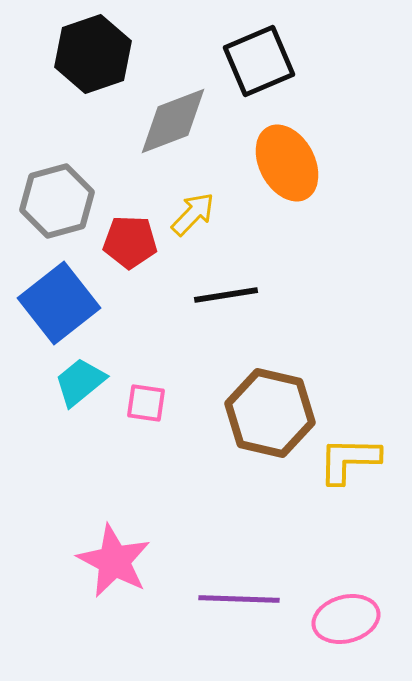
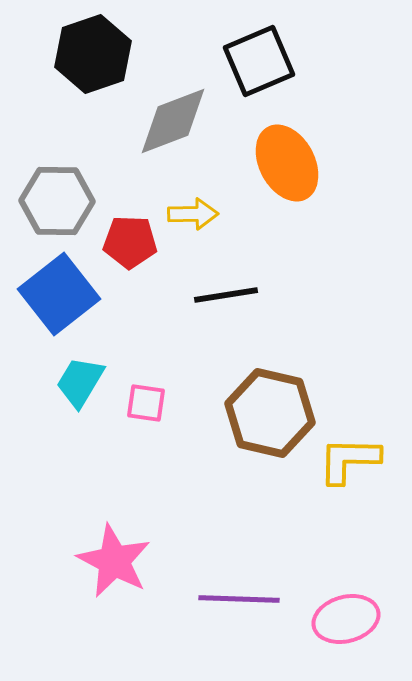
gray hexagon: rotated 16 degrees clockwise
yellow arrow: rotated 45 degrees clockwise
blue square: moved 9 px up
cyan trapezoid: rotated 20 degrees counterclockwise
